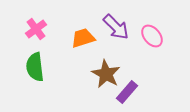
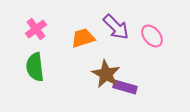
purple rectangle: moved 2 px left, 5 px up; rotated 65 degrees clockwise
